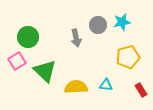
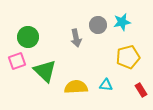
pink square: rotated 12 degrees clockwise
